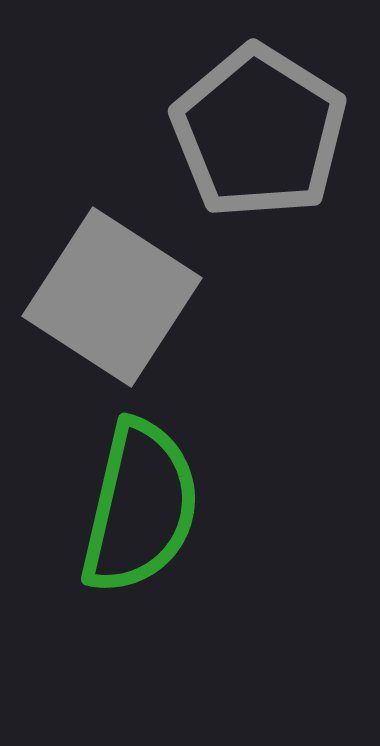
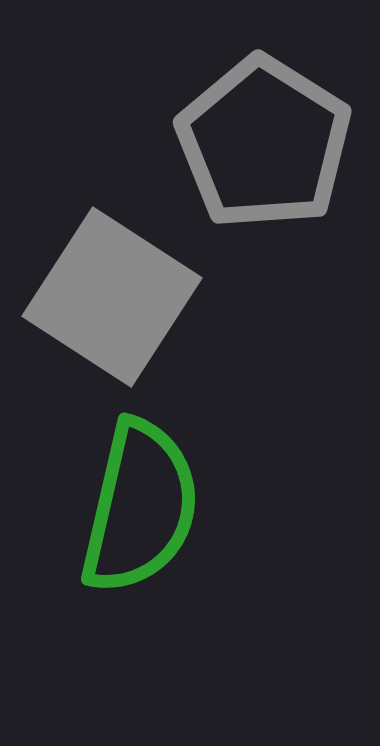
gray pentagon: moved 5 px right, 11 px down
